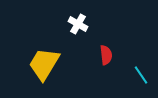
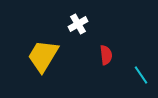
white cross: rotated 30 degrees clockwise
yellow trapezoid: moved 1 px left, 8 px up
